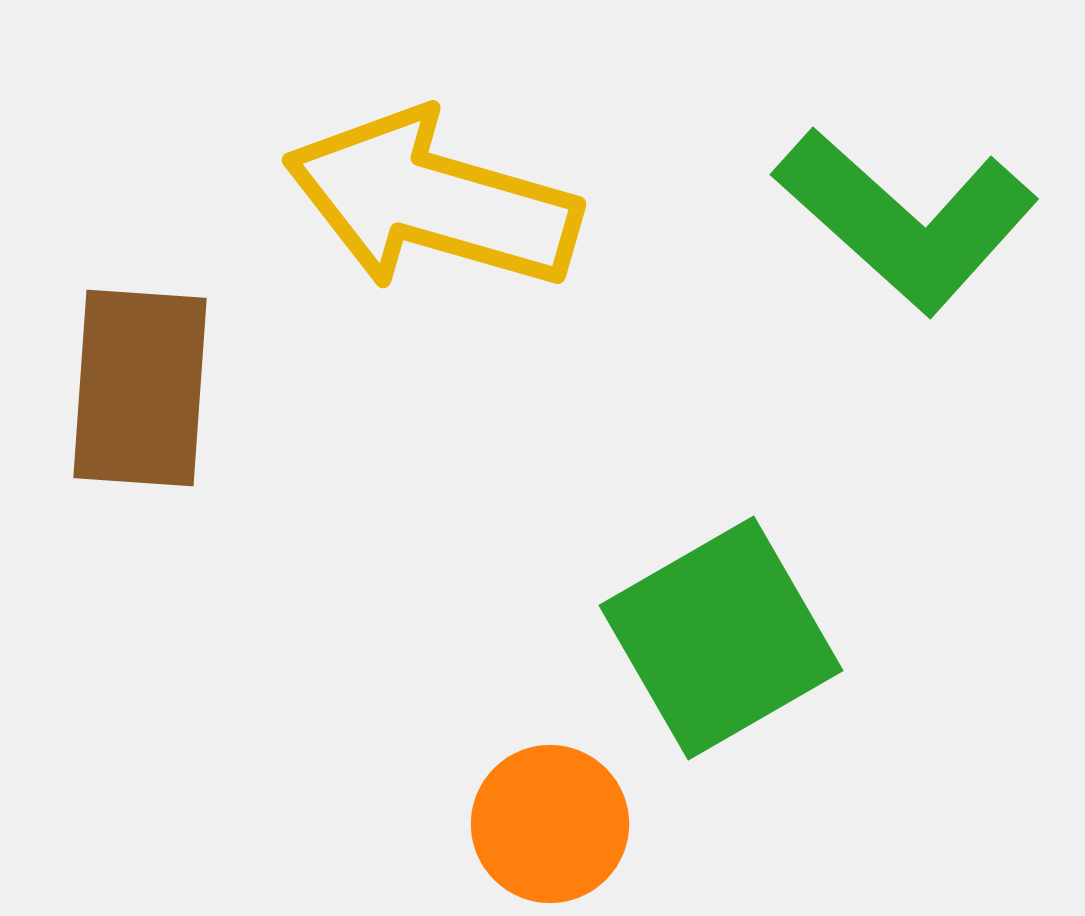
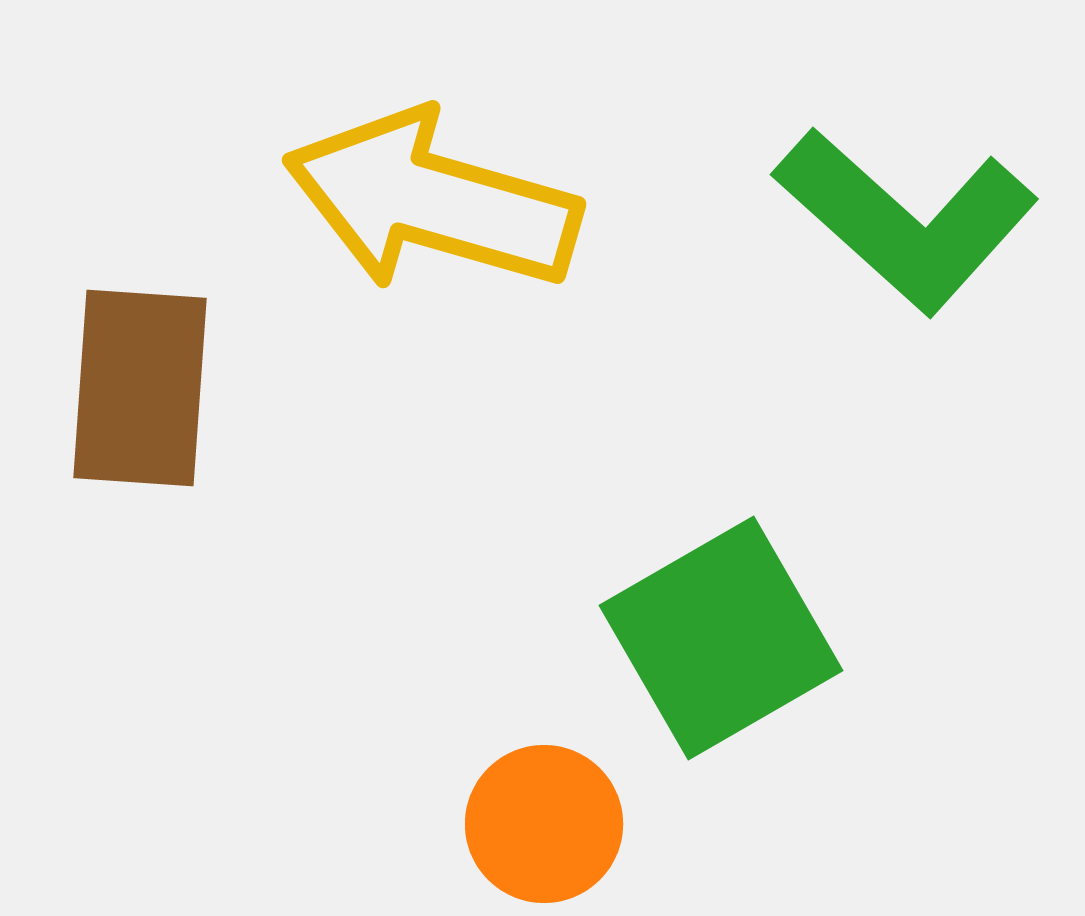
orange circle: moved 6 px left
